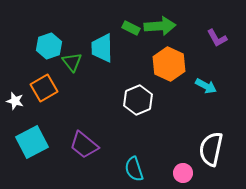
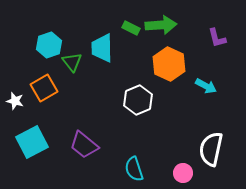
green arrow: moved 1 px right, 1 px up
purple L-shape: rotated 15 degrees clockwise
cyan hexagon: moved 1 px up
